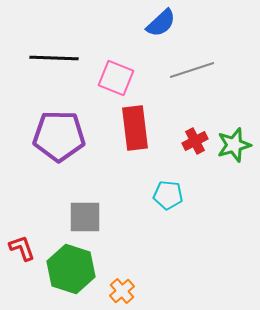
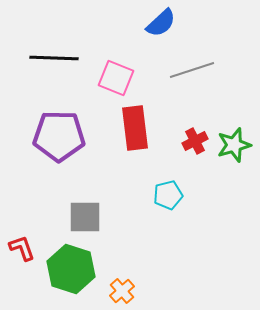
cyan pentagon: rotated 20 degrees counterclockwise
